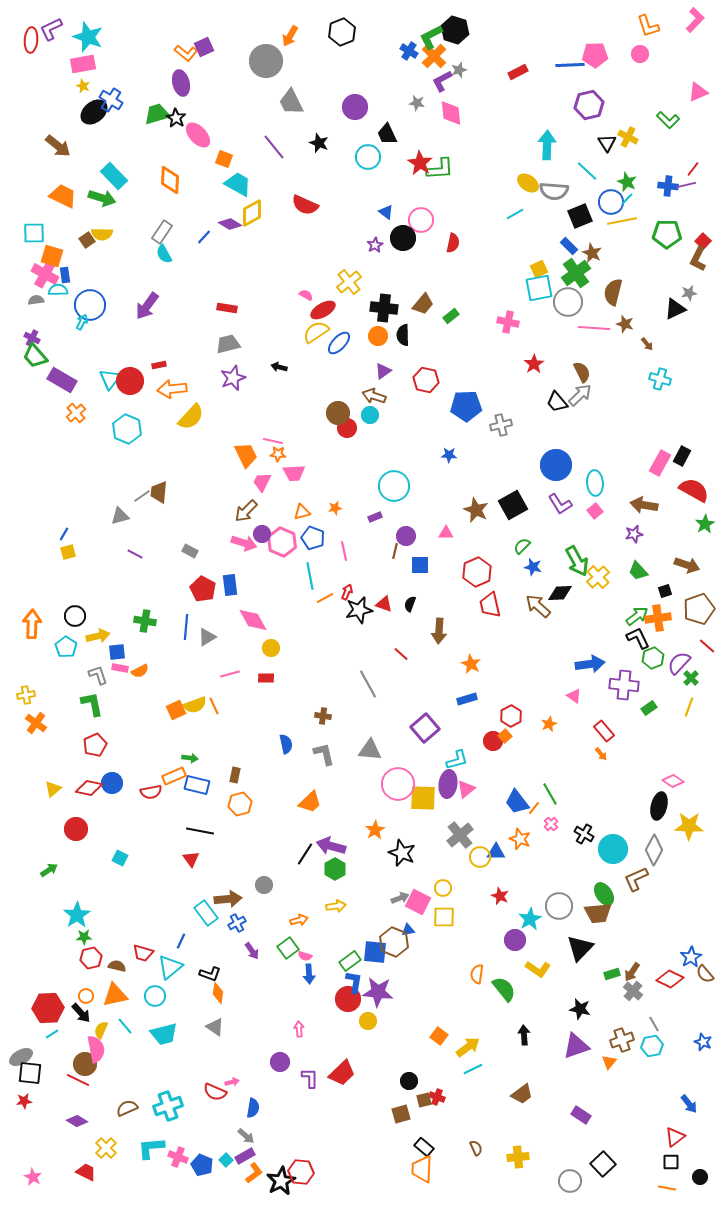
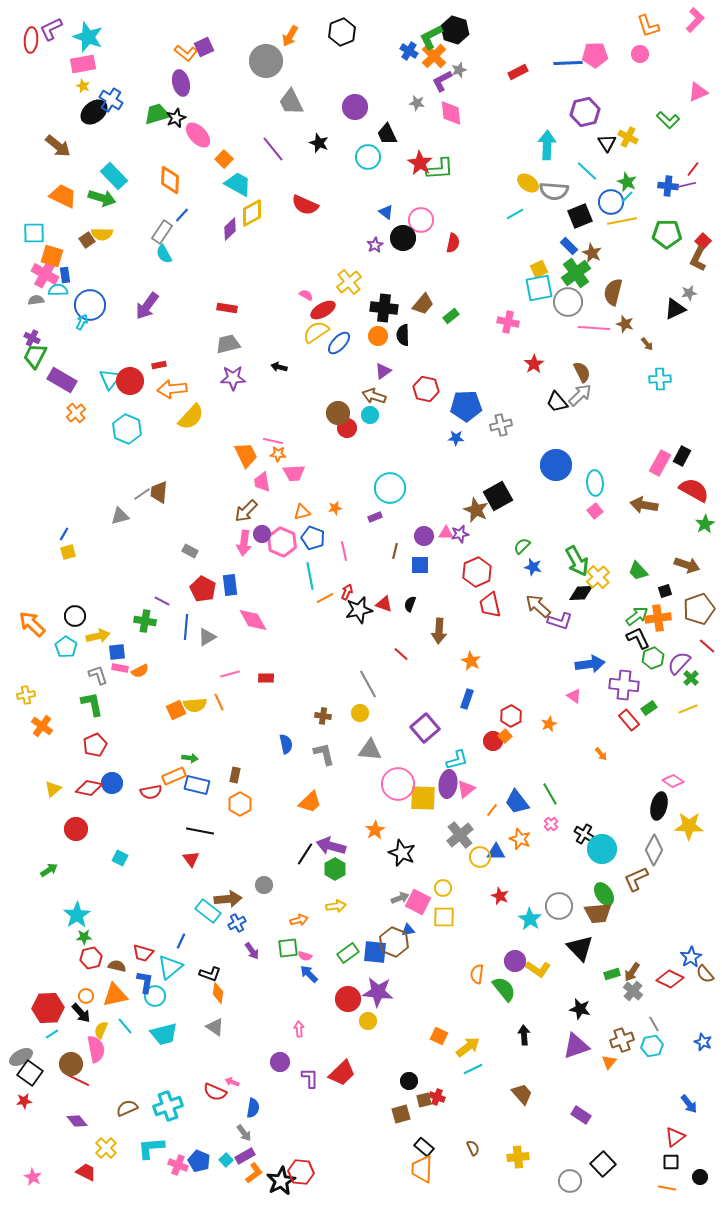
blue line at (570, 65): moved 2 px left, 2 px up
purple hexagon at (589, 105): moved 4 px left, 7 px down
black star at (176, 118): rotated 18 degrees clockwise
purple line at (274, 147): moved 1 px left, 2 px down
orange square at (224, 159): rotated 24 degrees clockwise
cyan line at (627, 199): moved 2 px up
purple diamond at (230, 224): moved 5 px down; rotated 75 degrees counterclockwise
blue line at (204, 237): moved 22 px left, 22 px up
green trapezoid at (35, 356): rotated 68 degrees clockwise
purple star at (233, 378): rotated 20 degrees clockwise
cyan cross at (660, 379): rotated 20 degrees counterclockwise
red hexagon at (426, 380): moved 9 px down
blue star at (449, 455): moved 7 px right, 17 px up
pink trapezoid at (262, 482): rotated 35 degrees counterclockwise
cyan circle at (394, 486): moved 4 px left, 2 px down
gray line at (142, 496): moved 2 px up
purple L-shape at (560, 504): moved 117 px down; rotated 40 degrees counterclockwise
black square at (513, 505): moved 15 px left, 9 px up
purple star at (634, 534): moved 174 px left
purple circle at (406, 536): moved 18 px right
pink arrow at (244, 543): rotated 80 degrees clockwise
purple line at (135, 554): moved 27 px right, 47 px down
black diamond at (560, 593): moved 21 px right
orange arrow at (32, 624): rotated 48 degrees counterclockwise
yellow circle at (271, 648): moved 89 px right, 65 px down
orange star at (471, 664): moved 3 px up
blue rectangle at (467, 699): rotated 54 degrees counterclockwise
yellow semicircle at (195, 705): rotated 15 degrees clockwise
orange line at (214, 706): moved 5 px right, 4 px up
yellow line at (689, 707): moved 1 px left, 2 px down; rotated 48 degrees clockwise
orange cross at (36, 723): moved 6 px right, 3 px down
red rectangle at (604, 731): moved 25 px right, 11 px up
orange hexagon at (240, 804): rotated 15 degrees counterclockwise
orange line at (534, 808): moved 42 px left, 2 px down
cyan circle at (613, 849): moved 11 px left
cyan rectangle at (206, 913): moved 2 px right, 2 px up; rotated 15 degrees counterclockwise
cyan star at (530, 919): rotated 10 degrees counterclockwise
purple circle at (515, 940): moved 21 px down
green square at (288, 948): rotated 30 degrees clockwise
black triangle at (580, 948): rotated 28 degrees counterclockwise
green rectangle at (350, 961): moved 2 px left, 8 px up
blue arrow at (309, 974): rotated 138 degrees clockwise
blue L-shape at (354, 982): moved 209 px left
orange square at (439, 1036): rotated 12 degrees counterclockwise
brown circle at (85, 1064): moved 14 px left
black square at (30, 1073): rotated 30 degrees clockwise
pink arrow at (232, 1082): rotated 144 degrees counterclockwise
brown trapezoid at (522, 1094): rotated 95 degrees counterclockwise
purple diamond at (77, 1121): rotated 20 degrees clockwise
gray arrow at (246, 1136): moved 2 px left, 3 px up; rotated 12 degrees clockwise
brown semicircle at (476, 1148): moved 3 px left
pink cross at (178, 1157): moved 8 px down
blue pentagon at (202, 1165): moved 3 px left, 4 px up
